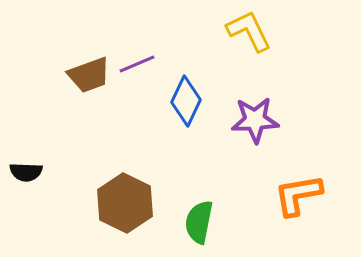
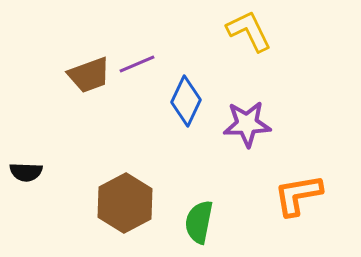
purple star: moved 8 px left, 4 px down
brown hexagon: rotated 6 degrees clockwise
